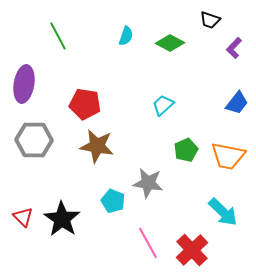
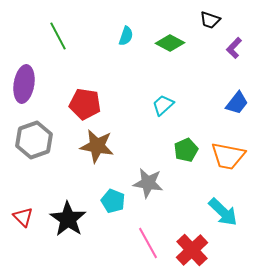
gray hexagon: rotated 21 degrees counterclockwise
black star: moved 6 px right
